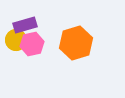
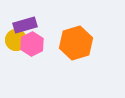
pink hexagon: rotated 15 degrees counterclockwise
